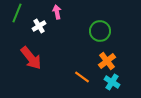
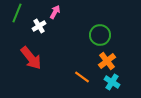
pink arrow: moved 2 px left; rotated 40 degrees clockwise
green circle: moved 4 px down
